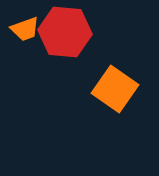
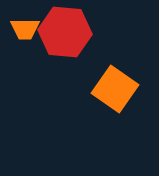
orange trapezoid: rotated 20 degrees clockwise
